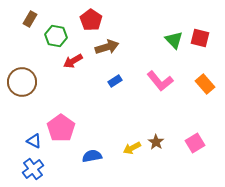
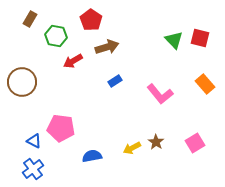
pink L-shape: moved 13 px down
pink pentagon: rotated 28 degrees counterclockwise
